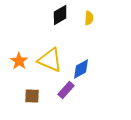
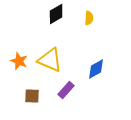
black diamond: moved 4 px left, 1 px up
orange star: rotated 12 degrees counterclockwise
blue diamond: moved 15 px right
